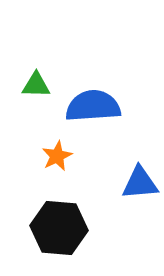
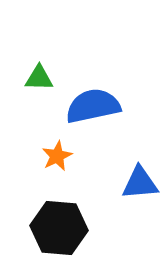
green triangle: moved 3 px right, 7 px up
blue semicircle: rotated 8 degrees counterclockwise
